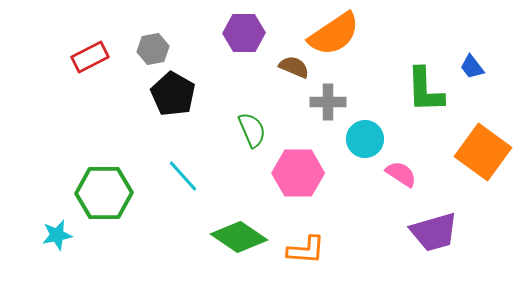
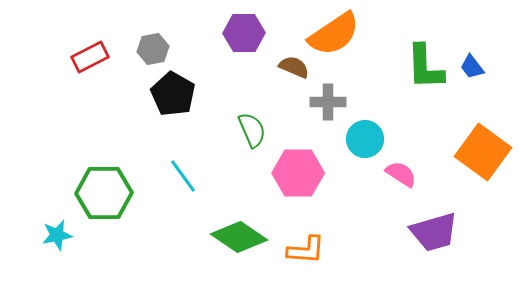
green L-shape: moved 23 px up
cyan line: rotated 6 degrees clockwise
